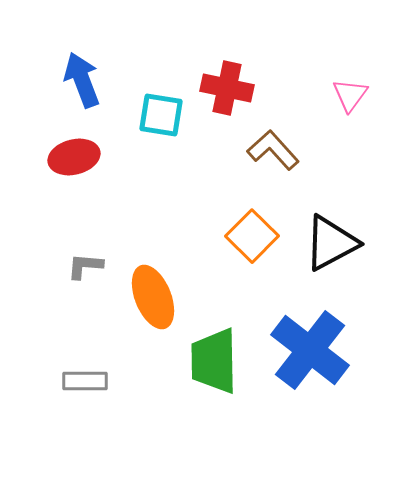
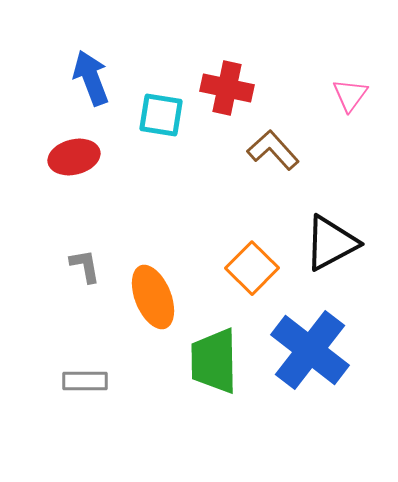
blue arrow: moved 9 px right, 2 px up
orange square: moved 32 px down
gray L-shape: rotated 75 degrees clockwise
